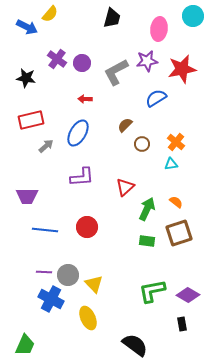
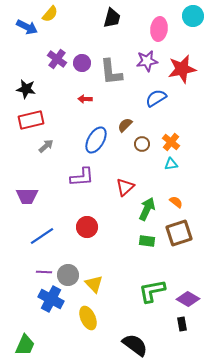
gray L-shape: moved 5 px left; rotated 68 degrees counterclockwise
black star: moved 11 px down
blue ellipse: moved 18 px right, 7 px down
orange cross: moved 5 px left
blue line: moved 3 px left, 6 px down; rotated 40 degrees counterclockwise
purple diamond: moved 4 px down
